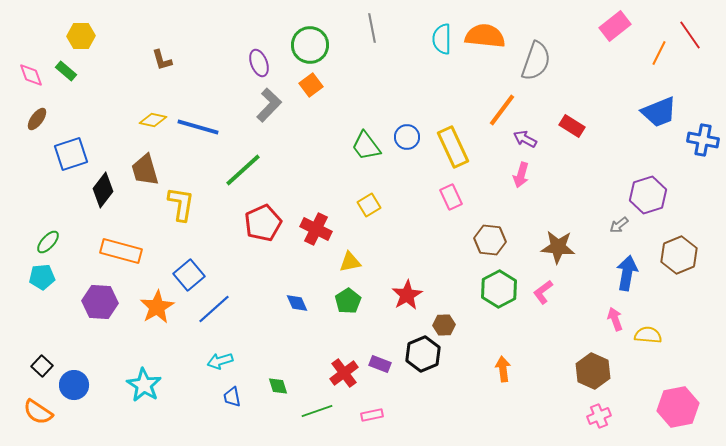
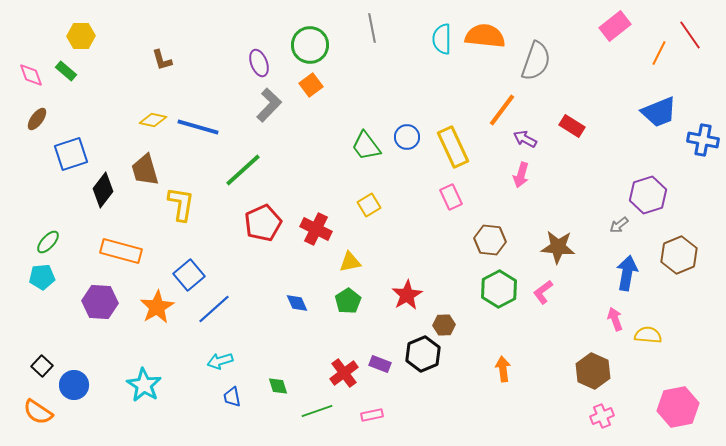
pink cross at (599, 416): moved 3 px right
